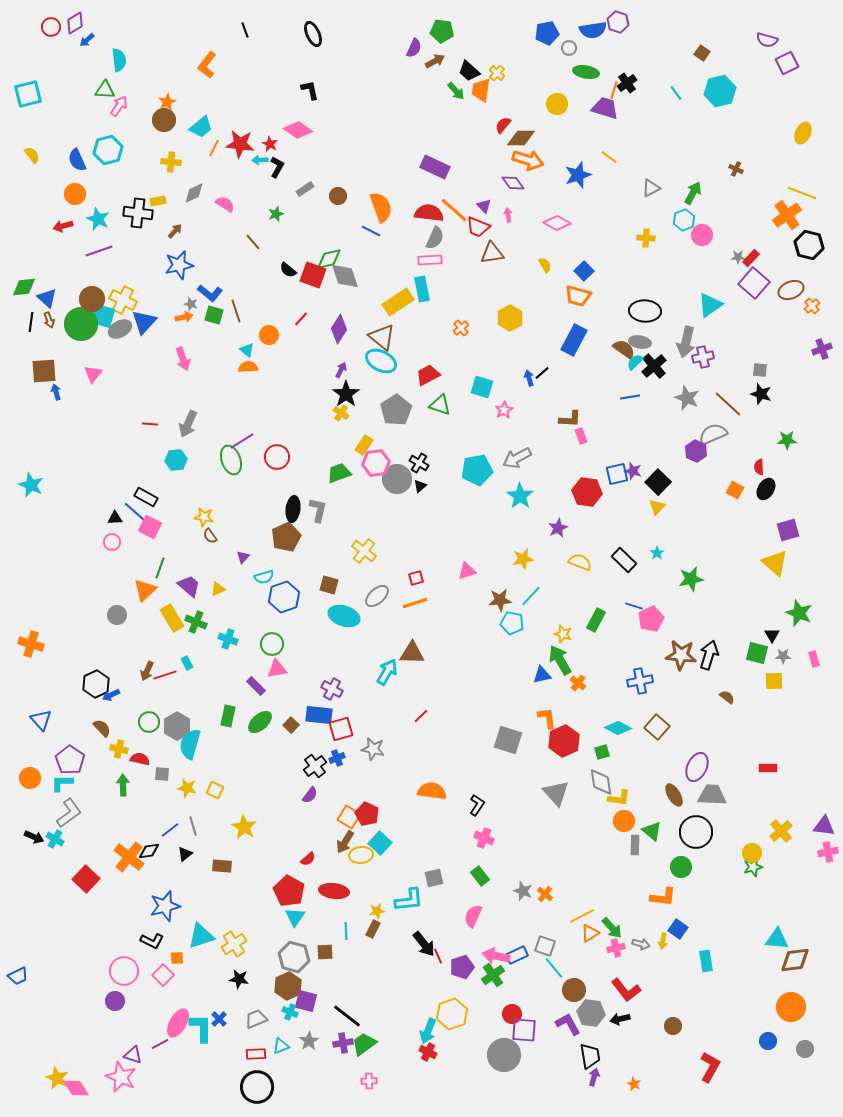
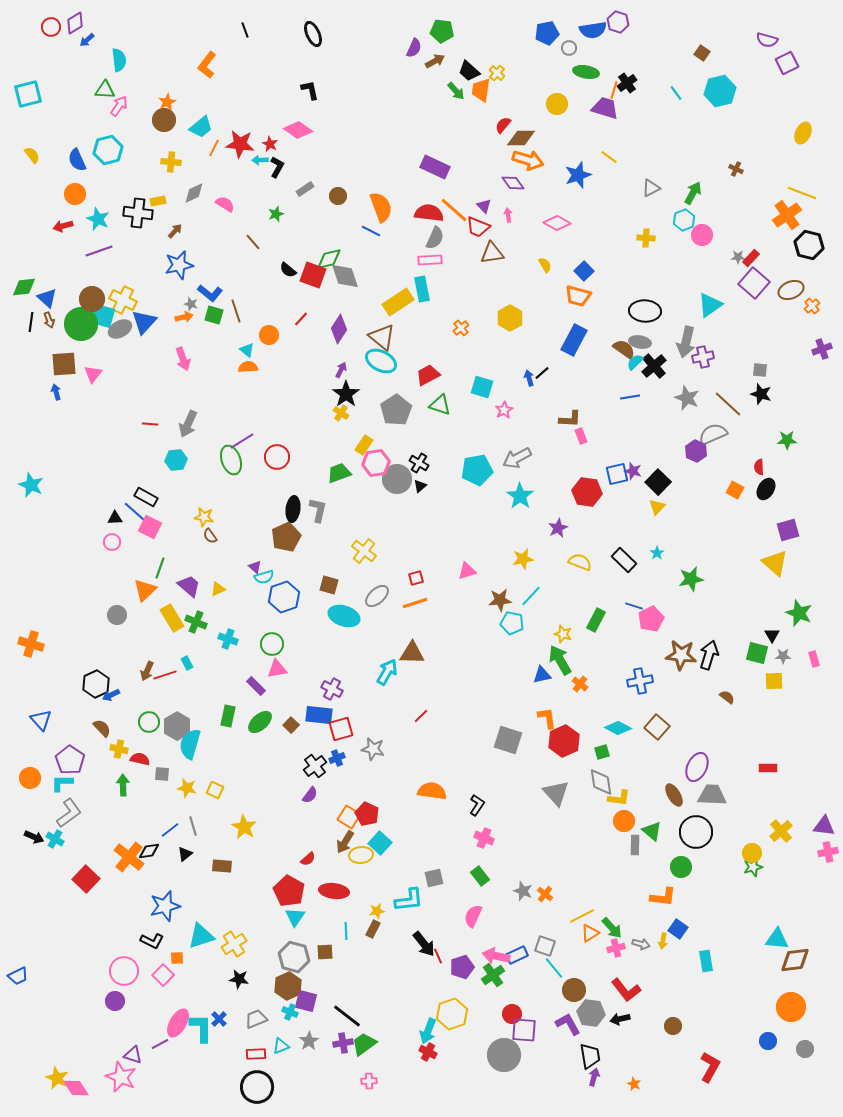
brown square at (44, 371): moved 20 px right, 7 px up
purple triangle at (243, 557): moved 12 px right, 10 px down; rotated 32 degrees counterclockwise
orange cross at (578, 683): moved 2 px right, 1 px down
